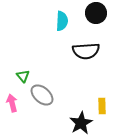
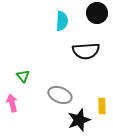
black circle: moved 1 px right
gray ellipse: moved 18 px right; rotated 20 degrees counterclockwise
black star: moved 2 px left, 3 px up; rotated 10 degrees clockwise
